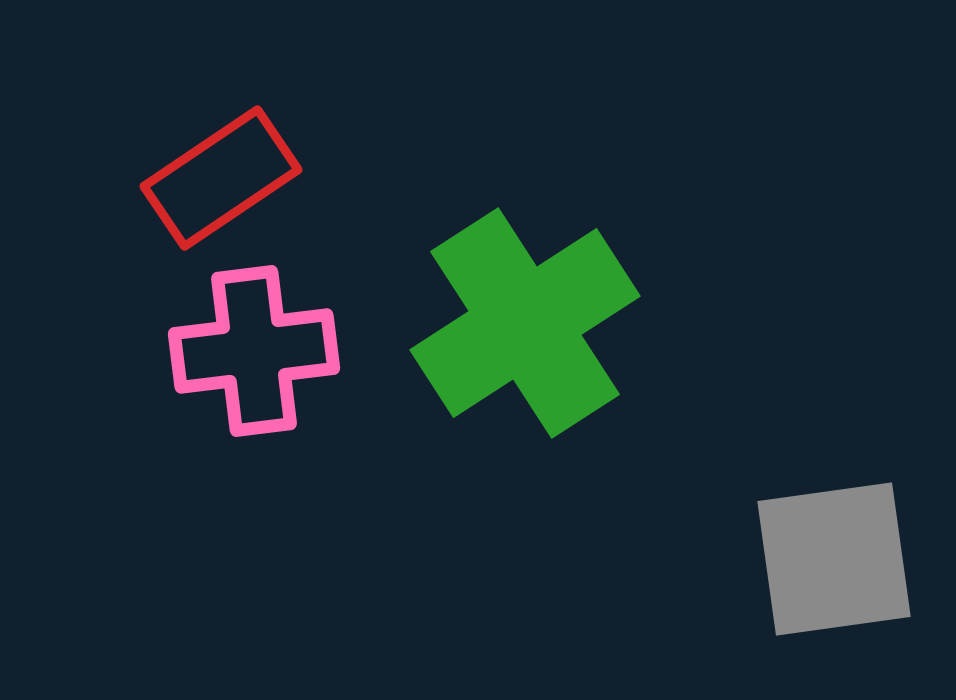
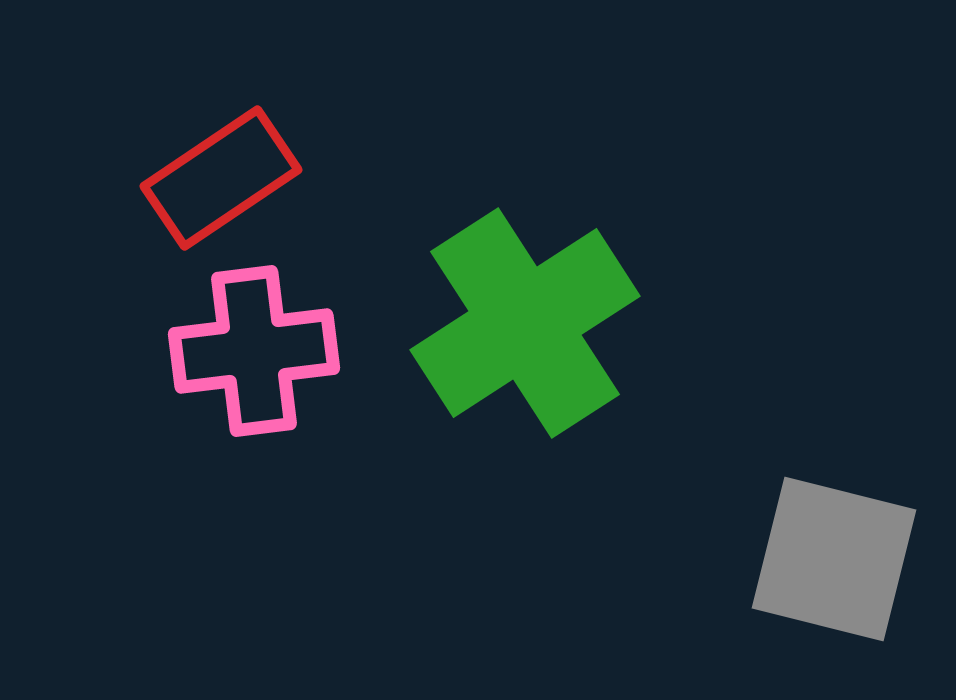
gray square: rotated 22 degrees clockwise
